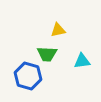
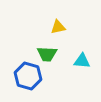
yellow triangle: moved 3 px up
cyan triangle: rotated 12 degrees clockwise
